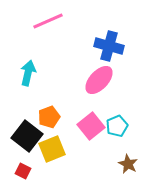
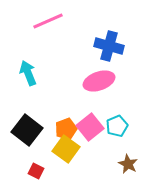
cyan arrow: rotated 35 degrees counterclockwise
pink ellipse: moved 1 px down; rotated 28 degrees clockwise
orange pentagon: moved 17 px right, 12 px down
pink square: moved 1 px left, 1 px down
black square: moved 6 px up
yellow square: moved 14 px right; rotated 32 degrees counterclockwise
red square: moved 13 px right
